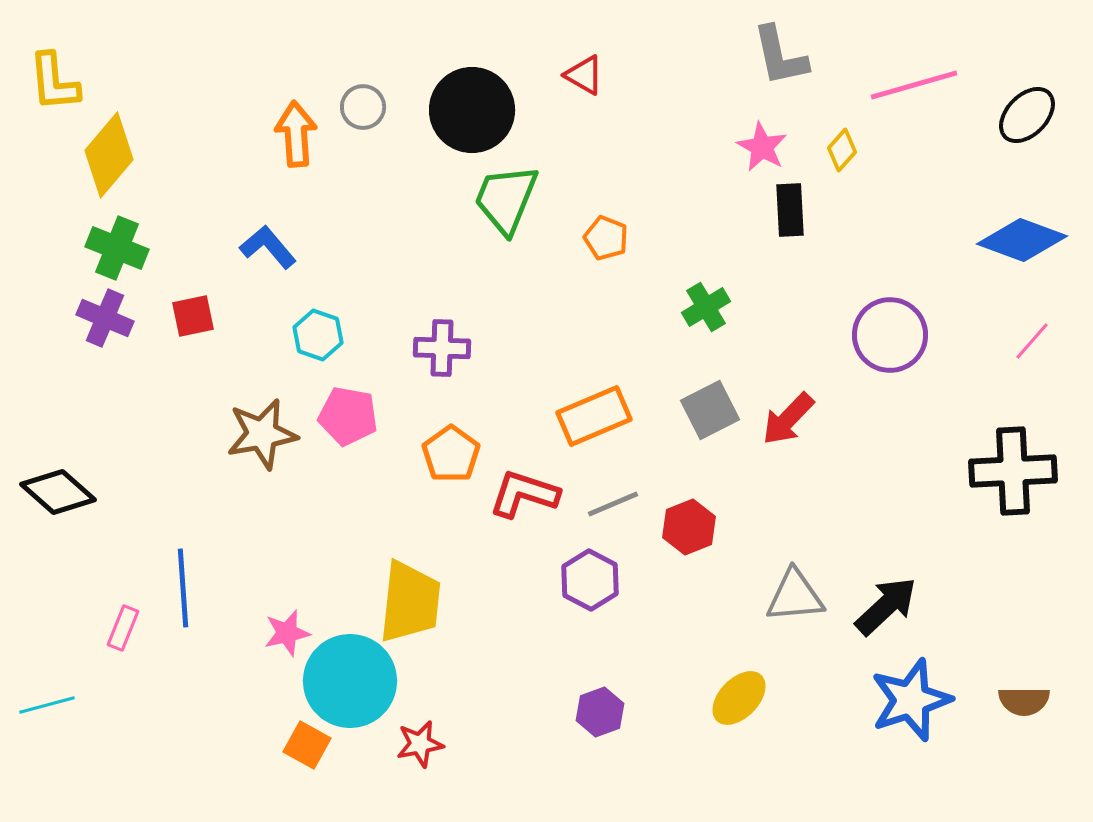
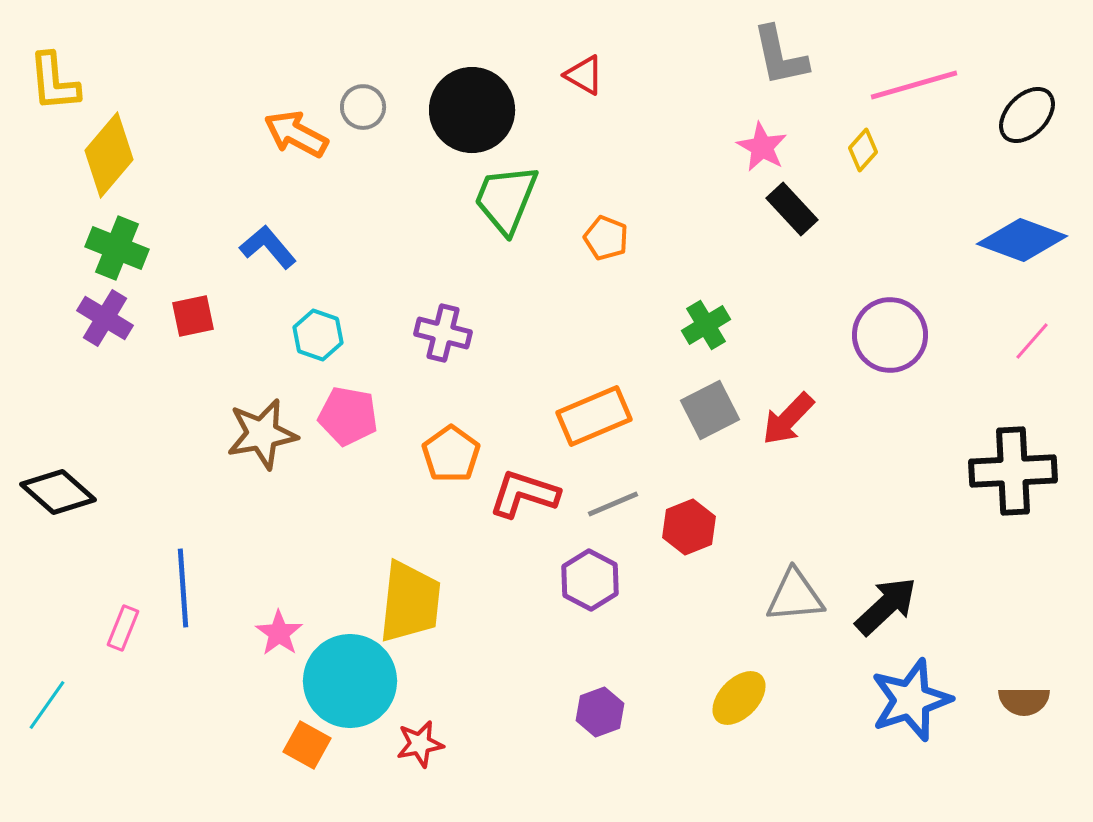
orange arrow at (296, 134): rotated 58 degrees counterclockwise
yellow diamond at (842, 150): moved 21 px right
black rectangle at (790, 210): moved 2 px right, 1 px up; rotated 40 degrees counterclockwise
green cross at (706, 307): moved 18 px down
purple cross at (105, 318): rotated 8 degrees clockwise
purple cross at (442, 348): moved 1 px right, 15 px up; rotated 12 degrees clockwise
pink star at (287, 633): moved 8 px left; rotated 24 degrees counterclockwise
cyan line at (47, 705): rotated 40 degrees counterclockwise
